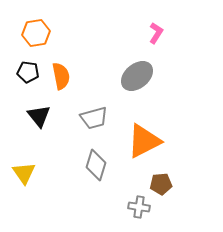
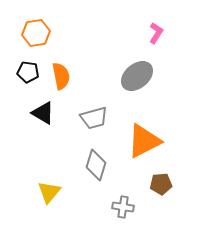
black triangle: moved 4 px right, 3 px up; rotated 20 degrees counterclockwise
yellow triangle: moved 25 px right, 19 px down; rotated 15 degrees clockwise
gray cross: moved 16 px left
